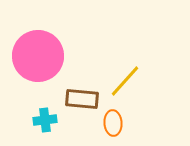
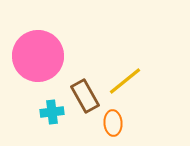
yellow line: rotated 9 degrees clockwise
brown rectangle: moved 3 px right, 3 px up; rotated 56 degrees clockwise
cyan cross: moved 7 px right, 8 px up
